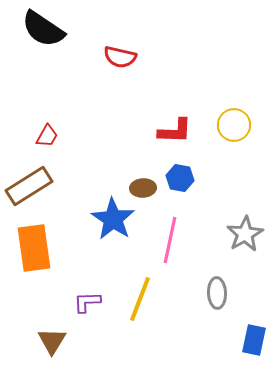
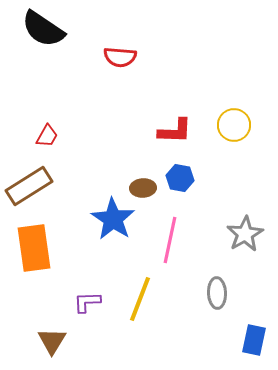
red semicircle: rotated 8 degrees counterclockwise
